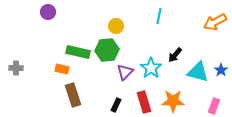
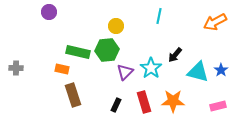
purple circle: moved 1 px right
pink rectangle: moved 4 px right; rotated 56 degrees clockwise
